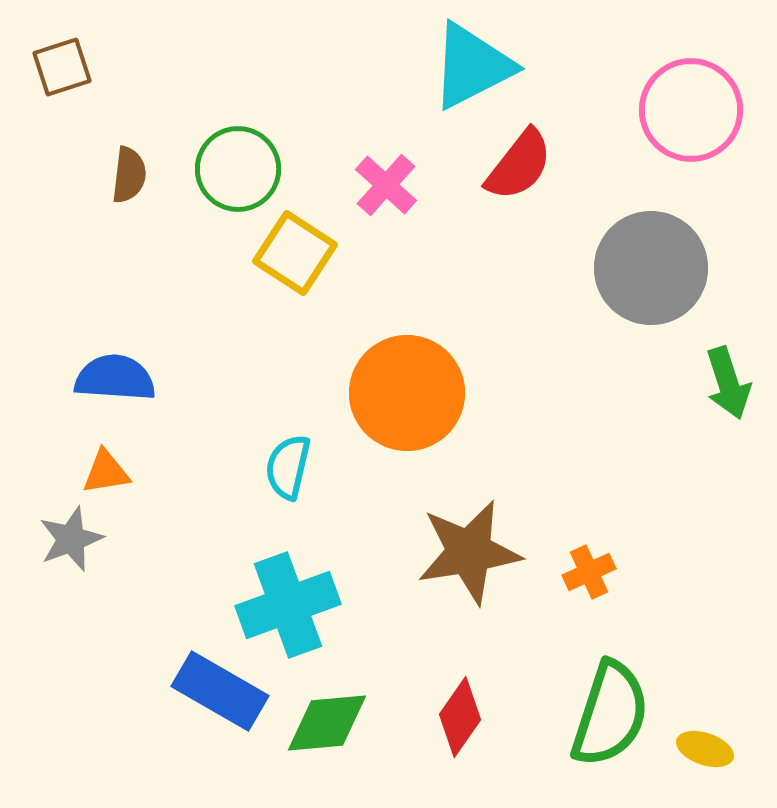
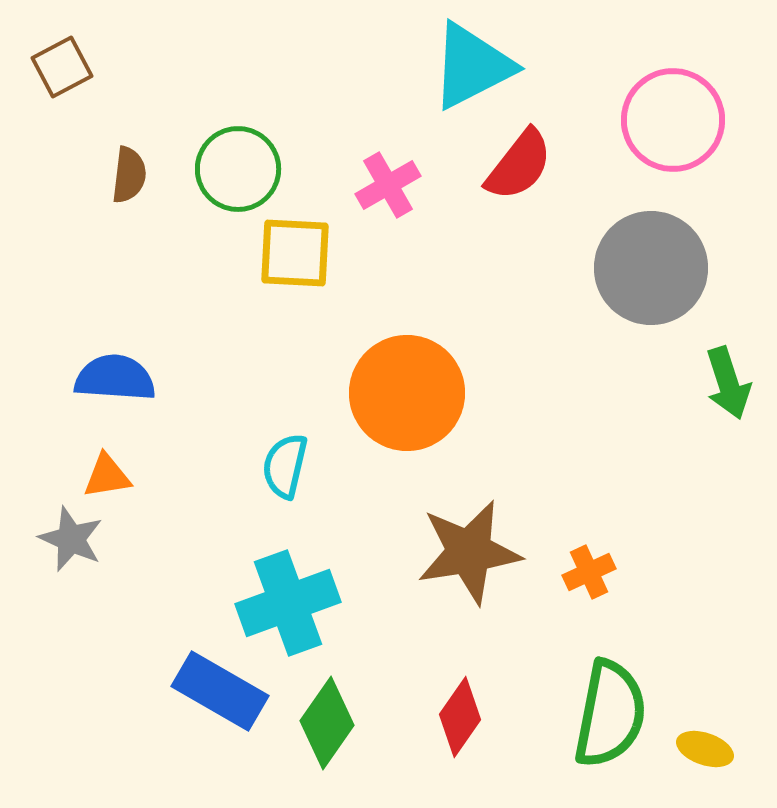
brown square: rotated 10 degrees counterclockwise
pink circle: moved 18 px left, 10 px down
pink cross: moved 2 px right; rotated 18 degrees clockwise
yellow square: rotated 30 degrees counterclockwise
cyan semicircle: moved 3 px left, 1 px up
orange triangle: moved 1 px right, 4 px down
gray star: rotated 28 degrees counterclockwise
cyan cross: moved 2 px up
green semicircle: rotated 7 degrees counterclockwise
green diamond: rotated 50 degrees counterclockwise
